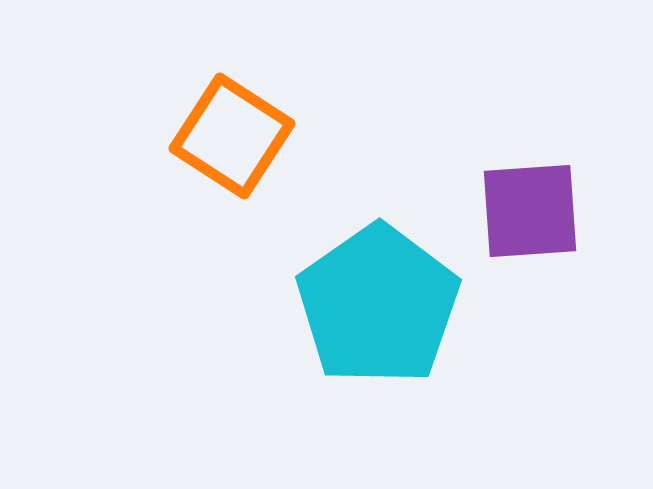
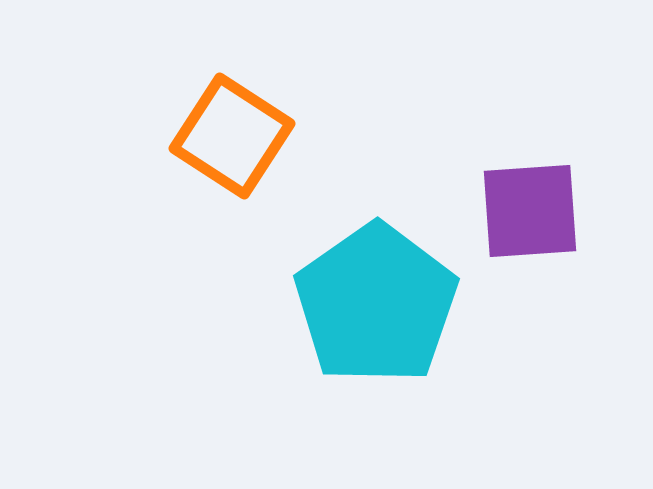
cyan pentagon: moved 2 px left, 1 px up
